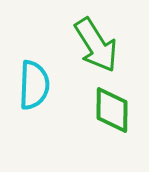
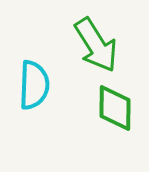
green diamond: moved 3 px right, 2 px up
